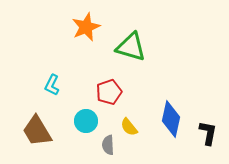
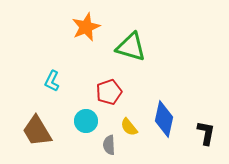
cyan L-shape: moved 4 px up
blue diamond: moved 7 px left
black L-shape: moved 2 px left
gray semicircle: moved 1 px right
